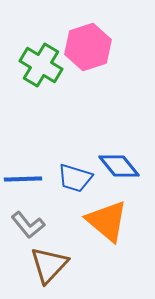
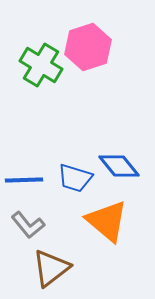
blue line: moved 1 px right, 1 px down
brown triangle: moved 2 px right, 3 px down; rotated 9 degrees clockwise
